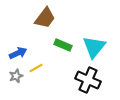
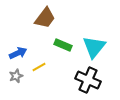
yellow line: moved 3 px right, 1 px up
